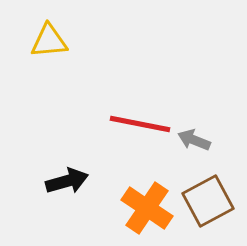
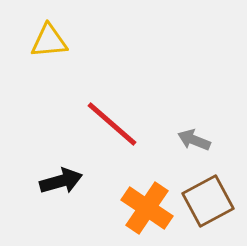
red line: moved 28 px left; rotated 30 degrees clockwise
black arrow: moved 6 px left
